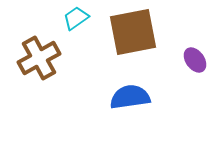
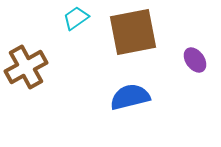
brown cross: moved 13 px left, 9 px down
blue semicircle: rotated 6 degrees counterclockwise
